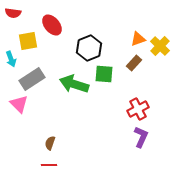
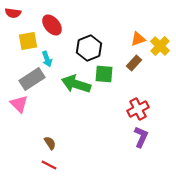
cyan arrow: moved 36 px right
green arrow: moved 2 px right
brown semicircle: rotated 128 degrees clockwise
red line: rotated 28 degrees clockwise
